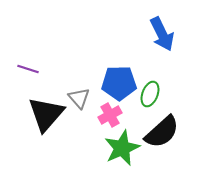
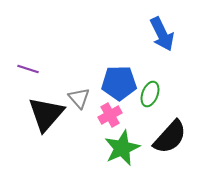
black semicircle: moved 8 px right, 5 px down; rotated 6 degrees counterclockwise
